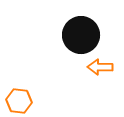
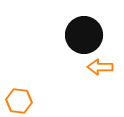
black circle: moved 3 px right
